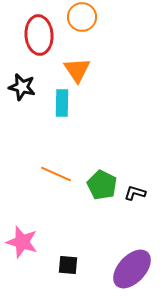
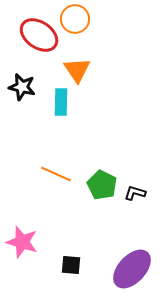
orange circle: moved 7 px left, 2 px down
red ellipse: rotated 51 degrees counterclockwise
cyan rectangle: moved 1 px left, 1 px up
black square: moved 3 px right
